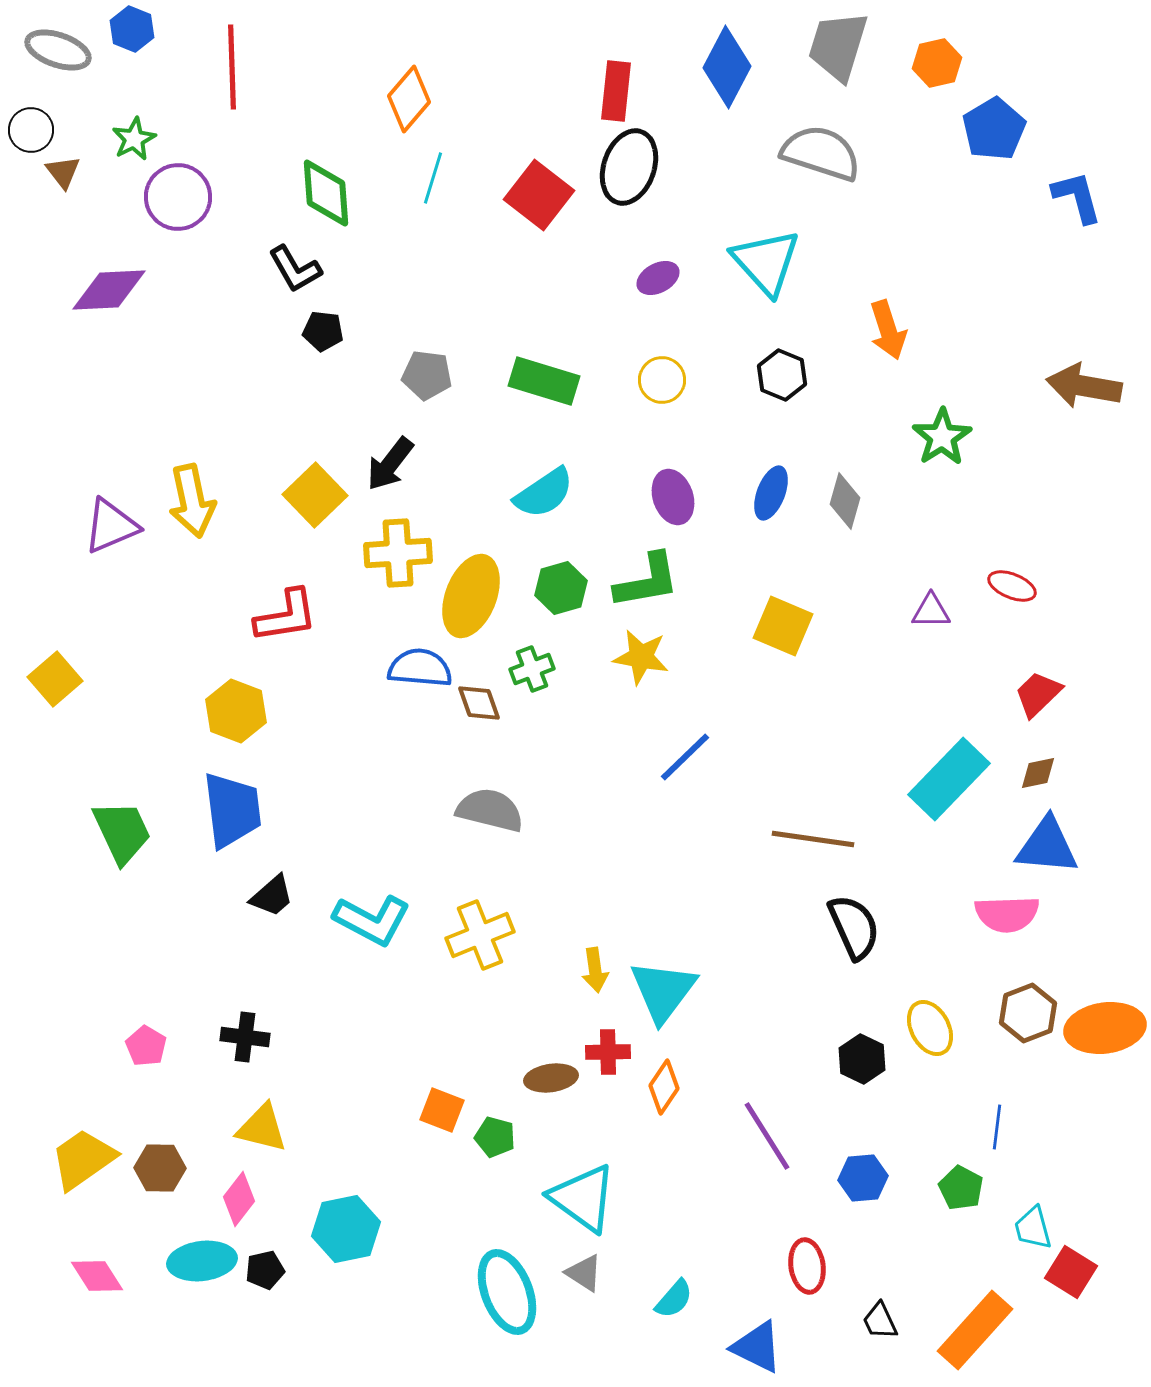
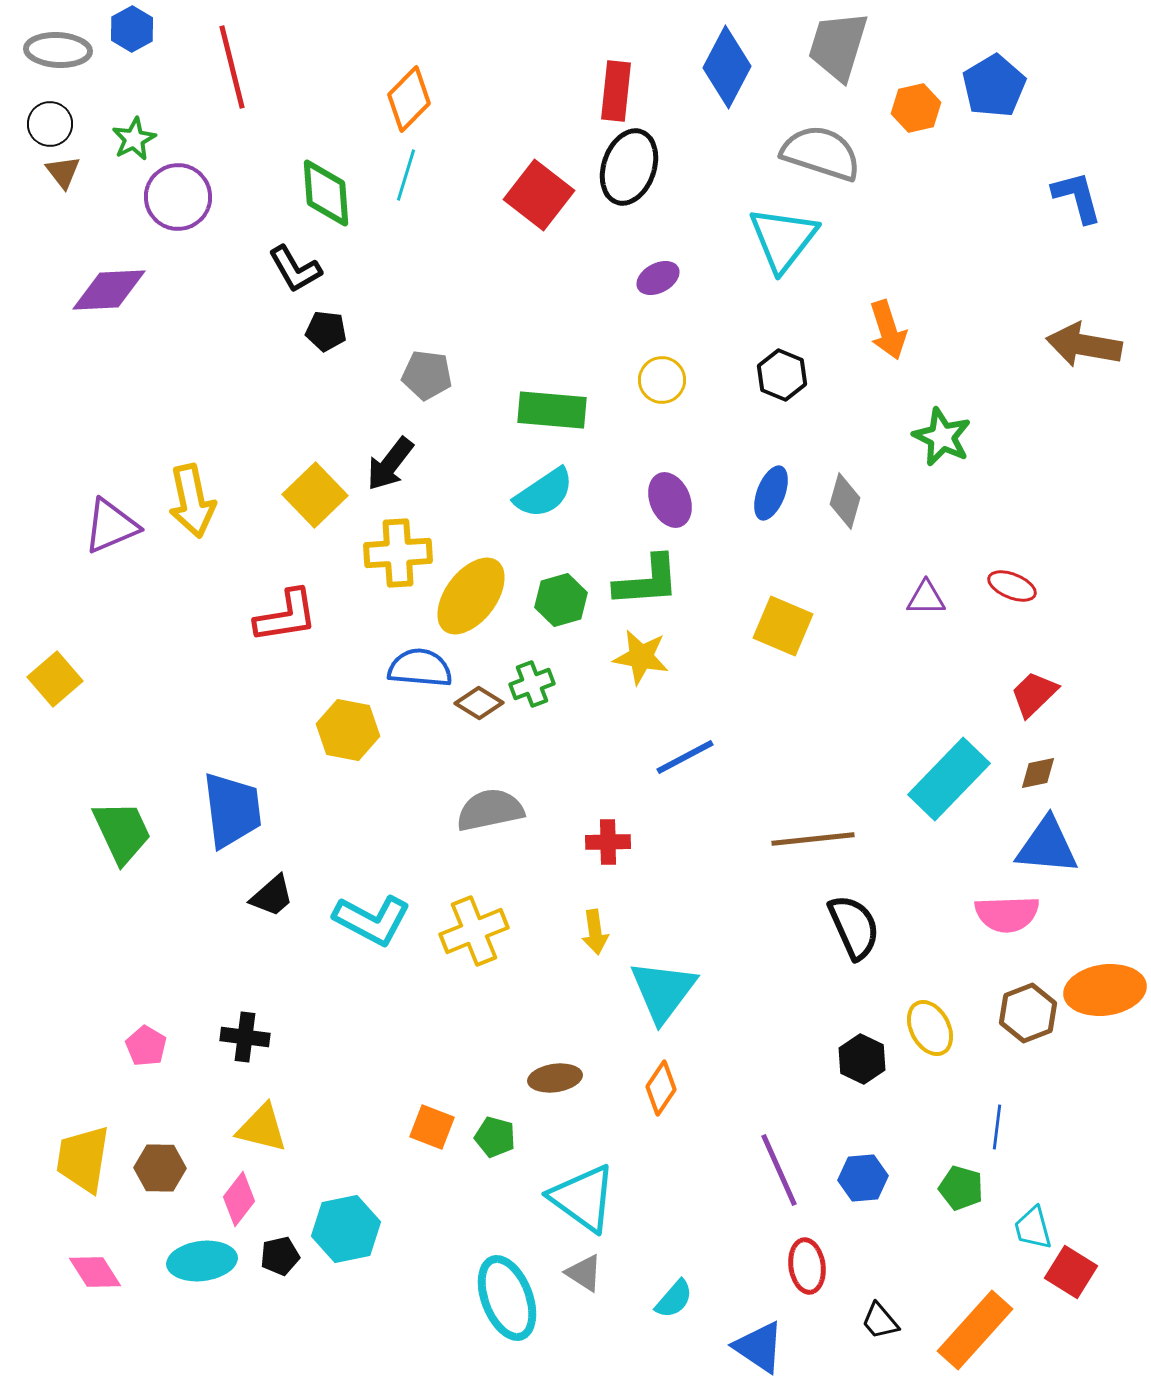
blue hexagon at (132, 29): rotated 9 degrees clockwise
gray ellipse at (58, 50): rotated 16 degrees counterclockwise
orange hexagon at (937, 63): moved 21 px left, 45 px down
red line at (232, 67): rotated 12 degrees counterclockwise
orange diamond at (409, 99): rotated 4 degrees clockwise
blue pentagon at (994, 129): moved 43 px up
black circle at (31, 130): moved 19 px right, 6 px up
cyan line at (433, 178): moved 27 px left, 3 px up
cyan triangle at (766, 262): moved 17 px right, 23 px up; rotated 20 degrees clockwise
black pentagon at (323, 331): moved 3 px right
green rectangle at (544, 381): moved 8 px right, 29 px down; rotated 12 degrees counterclockwise
brown arrow at (1084, 386): moved 41 px up
green star at (942, 437): rotated 14 degrees counterclockwise
purple ellipse at (673, 497): moved 3 px left, 3 px down; rotated 4 degrees counterclockwise
green L-shape at (647, 581): rotated 6 degrees clockwise
green hexagon at (561, 588): moved 12 px down
yellow ellipse at (471, 596): rotated 16 degrees clockwise
purple triangle at (931, 611): moved 5 px left, 13 px up
green cross at (532, 669): moved 15 px down
red trapezoid at (1038, 694): moved 4 px left
brown diamond at (479, 703): rotated 39 degrees counterclockwise
yellow hexagon at (236, 711): moved 112 px right, 19 px down; rotated 10 degrees counterclockwise
blue line at (685, 757): rotated 16 degrees clockwise
gray semicircle at (490, 810): rotated 26 degrees counterclockwise
brown line at (813, 839): rotated 14 degrees counterclockwise
yellow cross at (480, 935): moved 6 px left, 4 px up
yellow arrow at (595, 970): moved 38 px up
orange ellipse at (1105, 1028): moved 38 px up
red cross at (608, 1052): moved 210 px up
brown ellipse at (551, 1078): moved 4 px right
orange diamond at (664, 1087): moved 3 px left, 1 px down
orange square at (442, 1110): moved 10 px left, 17 px down
purple line at (767, 1136): moved 12 px right, 34 px down; rotated 8 degrees clockwise
yellow trapezoid at (83, 1159): rotated 46 degrees counterclockwise
green pentagon at (961, 1188): rotated 12 degrees counterclockwise
black pentagon at (265, 1270): moved 15 px right, 14 px up
pink diamond at (97, 1276): moved 2 px left, 4 px up
cyan ellipse at (507, 1292): moved 6 px down
black trapezoid at (880, 1321): rotated 15 degrees counterclockwise
blue triangle at (757, 1347): moved 2 px right; rotated 8 degrees clockwise
